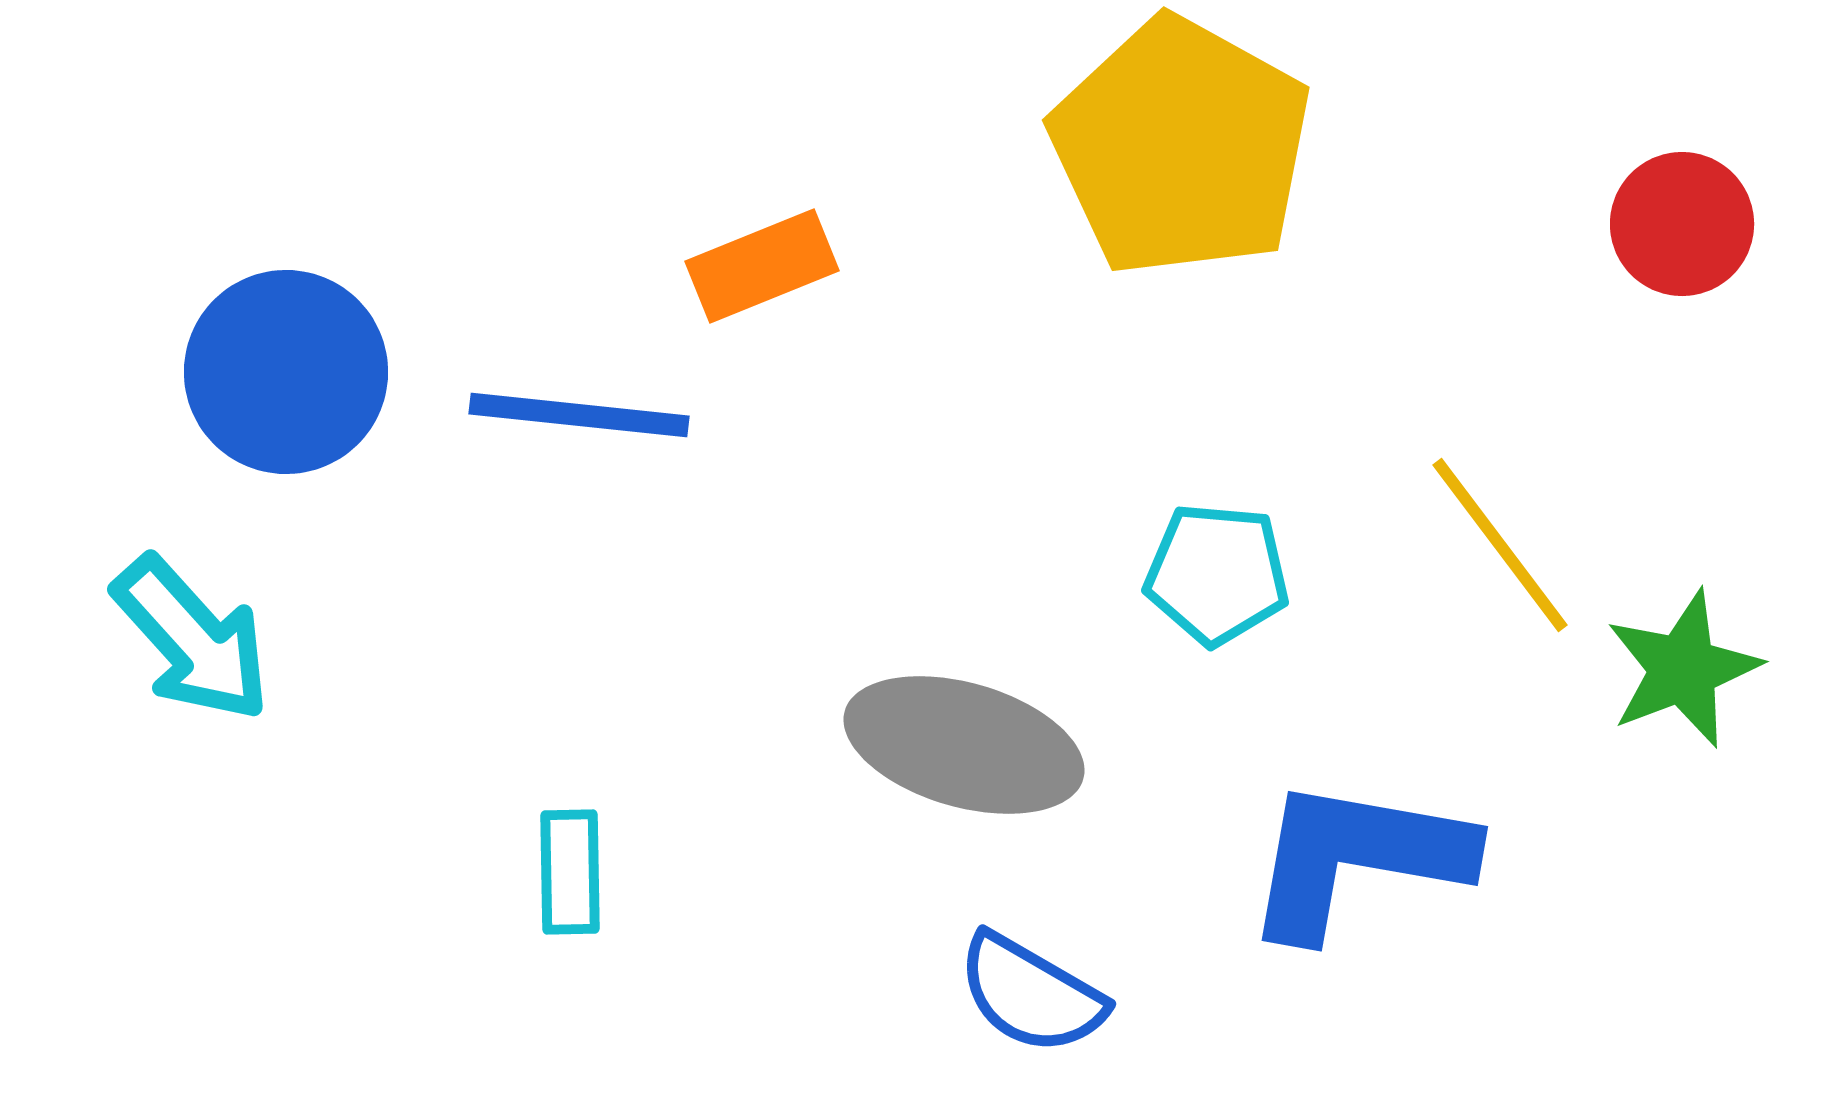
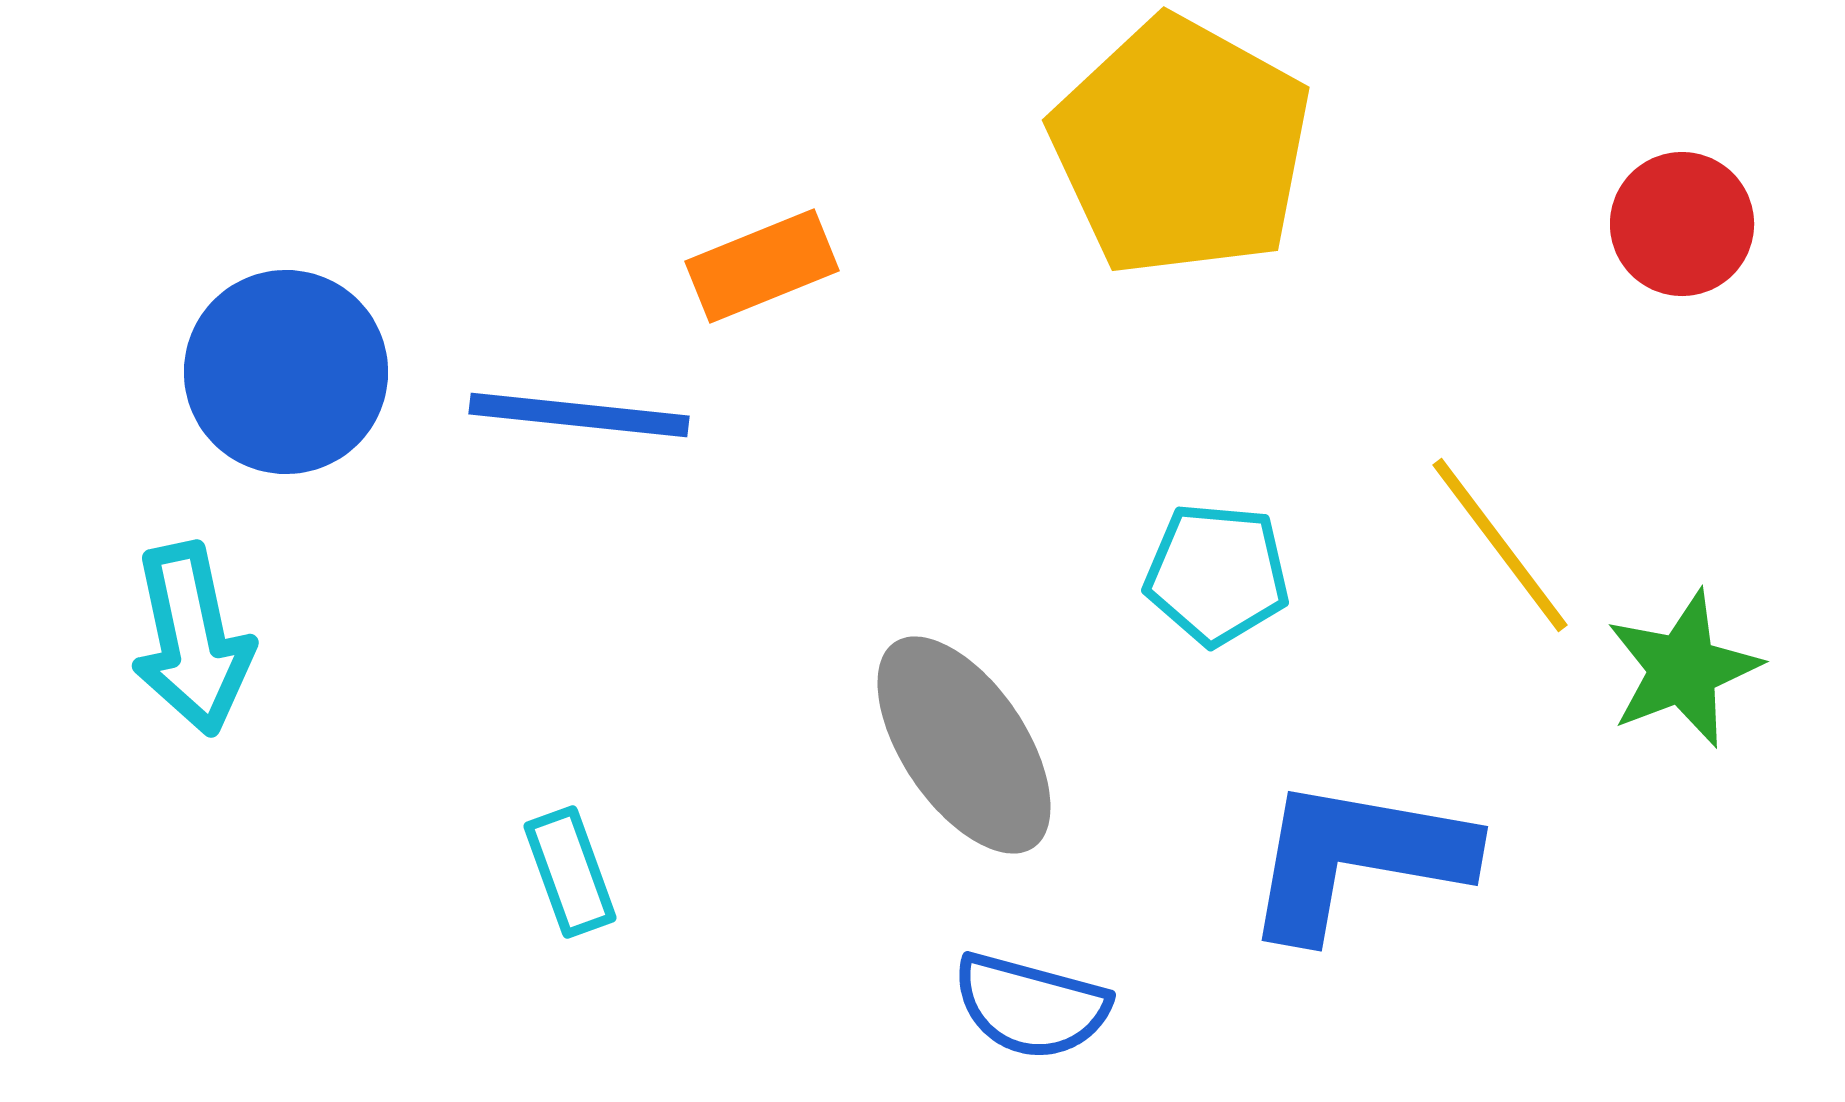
cyan arrow: rotated 30 degrees clockwise
gray ellipse: rotated 40 degrees clockwise
cyan rectangle: rotated 19 degrees counterclockwise
blue semicircle: moved 12 px down; rotated 15 degrees counterclockwise
